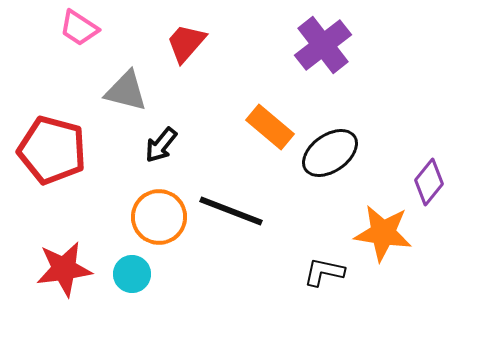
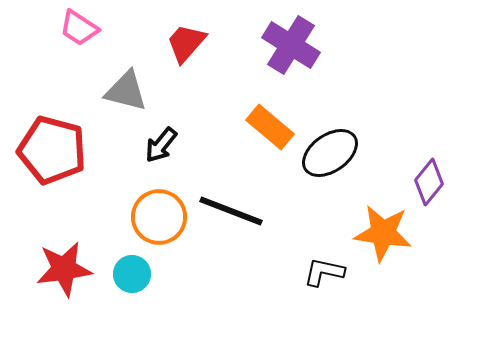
purple cross: moved 32 px left; rotated 20 degrees counterclockwise
